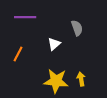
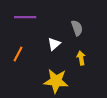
yellow arrow: moved 21 px up
